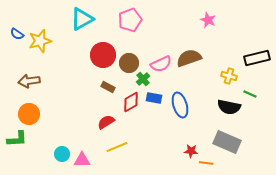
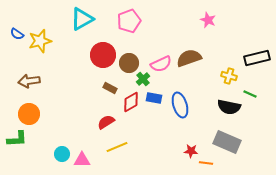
pink pentagon: moved 1 px left, 1 px down
brown rectangle: moved 2 px right, 1 px down
